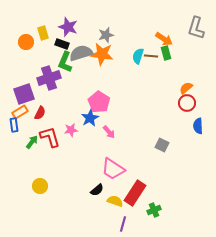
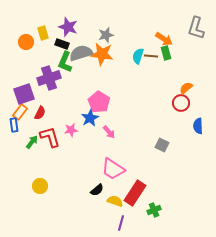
red circle: moved 6 px left
orange rectangle: rotated 21 degrees counterclockwise
purple line: moved 2 px left, 1 px up
